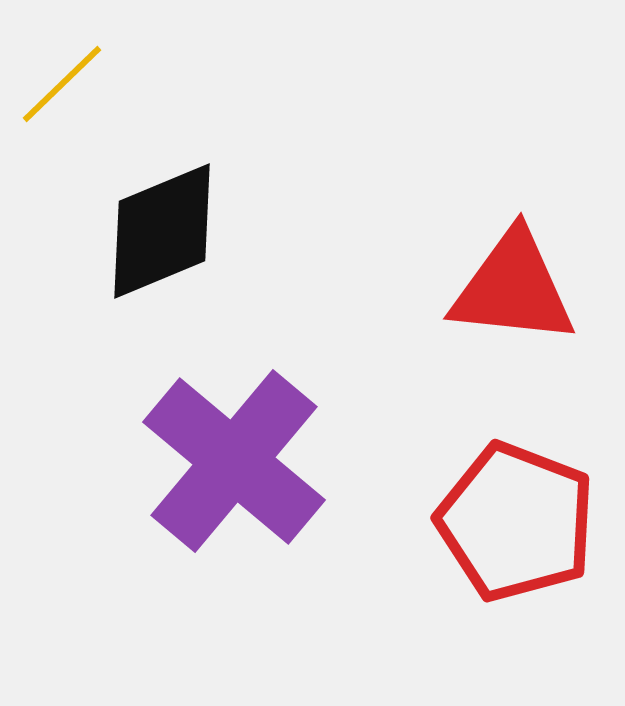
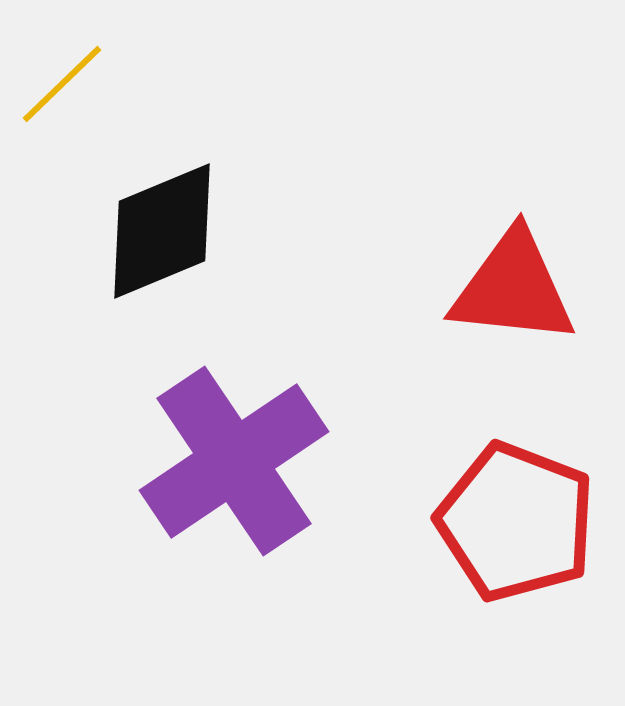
purple cross: rotated 16 degrees clockwise
